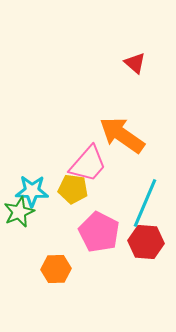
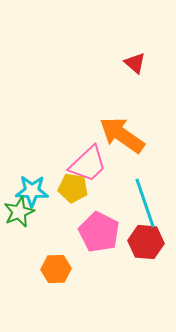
pink trapezoid: rotated 6 degrees clockwise
yellow pentagon: moved 1 px up
cyan line: rotated 42 degrees counterclockwise
